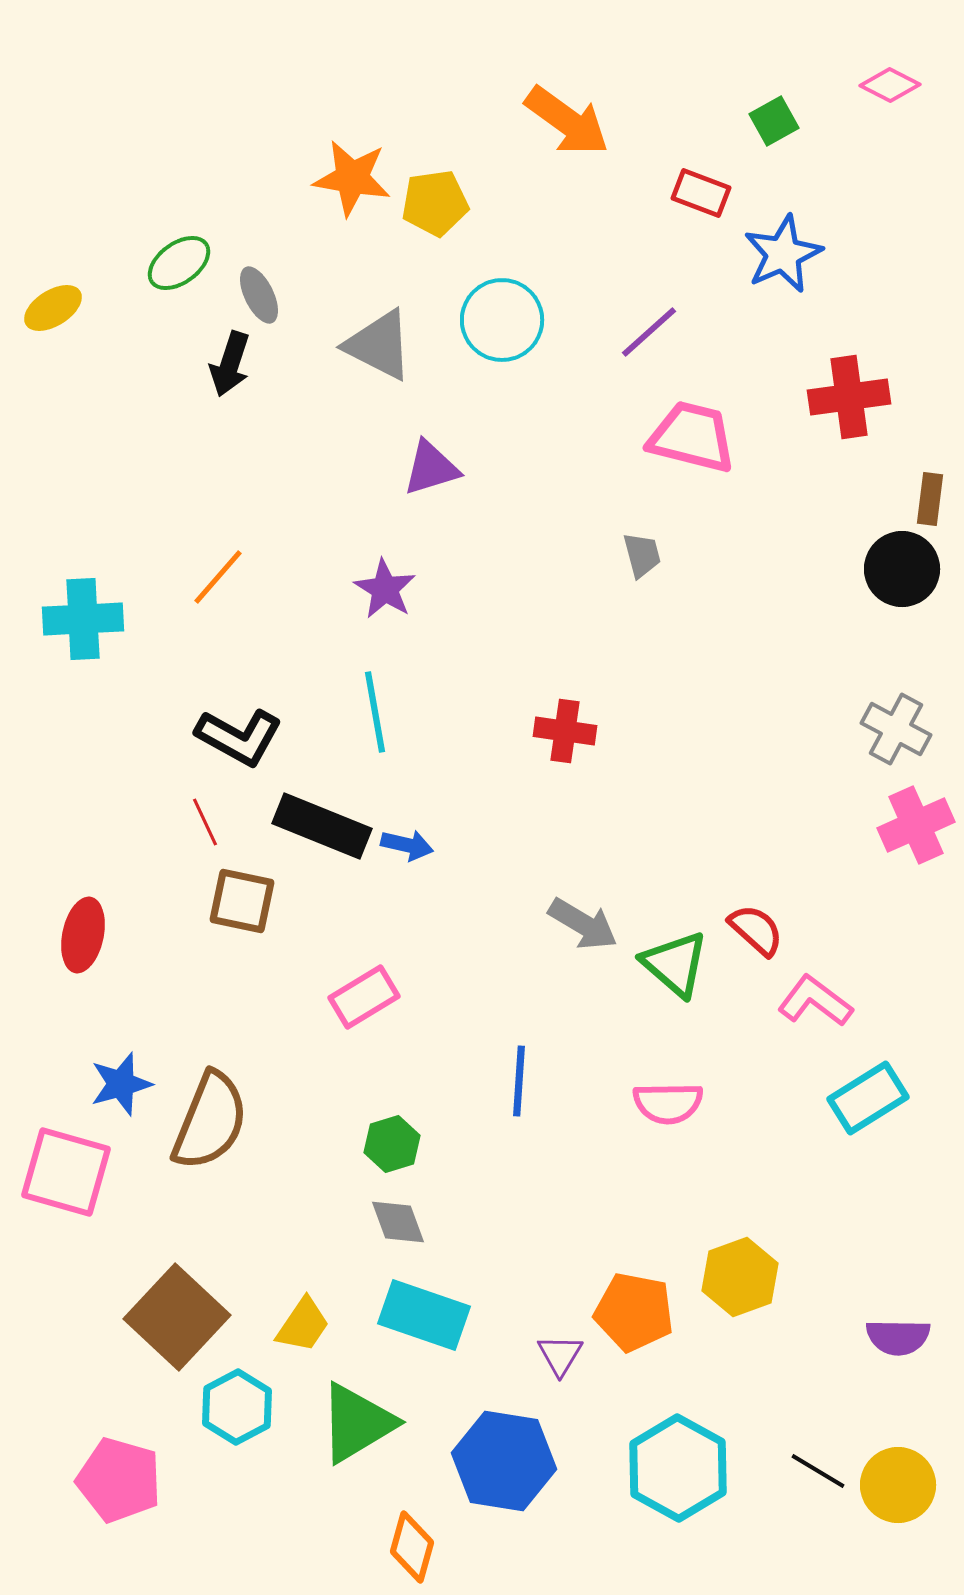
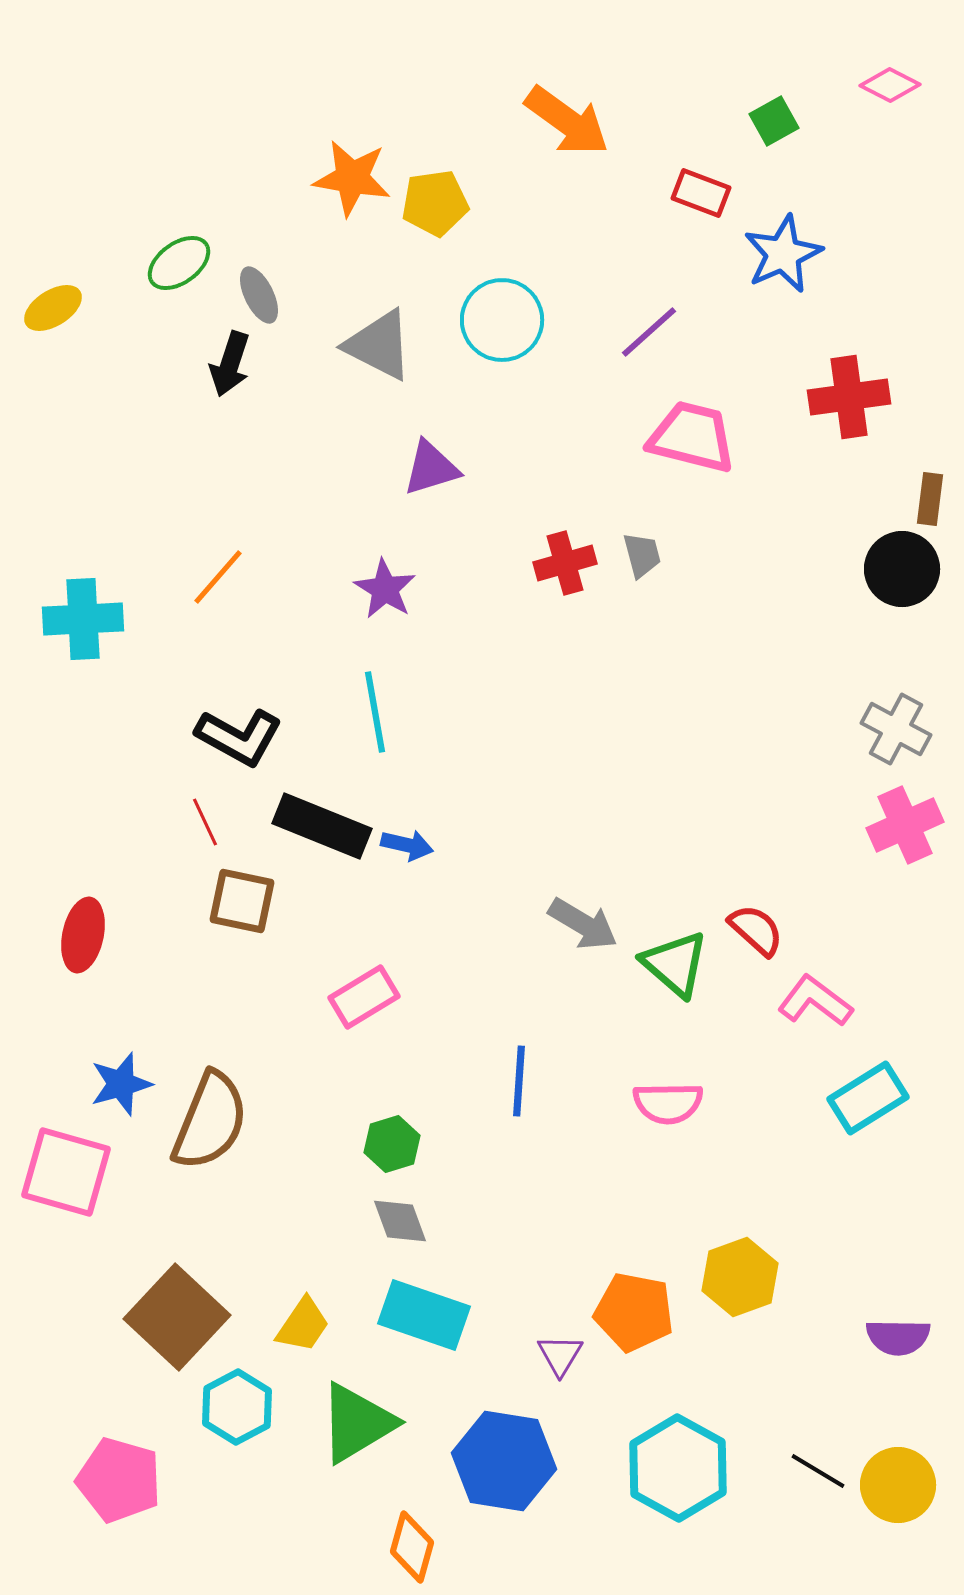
red cross at (565, 731): moved 168 px up; rotated 24 degrees counterclockwise
pink cross at (916, 825): moved 11 px left
gray diamond at (398, 1222): moved 2 px right, 1 px up
